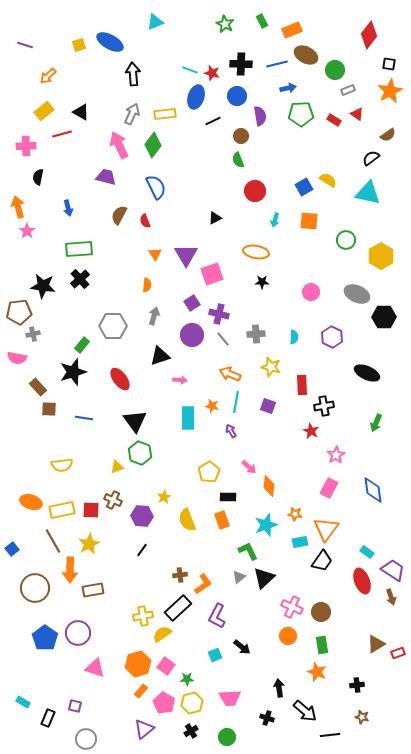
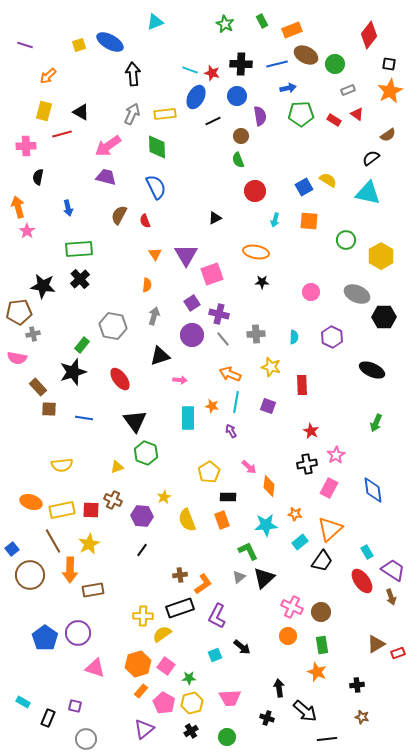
green circle at (335, 70): moved 6 px up
blue ellipse at (196, 97): rotated 10 degrees clockwise
yellow rectangle at (44, 111): rotated 36 degrees counterclockwise
pink arrow at (119, 145): moved 11 px left, 1 px down; rotated 100 degrees counterclockwise
green diamond at (153, 145): moved 4 px right, 2 px down; rotated 40 degrees counterclockwise
gray hexagon at (113, 326): rotated 12 degrees clockwise
black ellipse at (367, 373): moved 5 px right, 3 px up
black cross at (324, 406): moved 17 px left, 58 px down
green hexagon at (140, 453): moved 6 px right
cyan star at (266, 525): rotated 15 degrees clockwise
orange triangle at (326, 529): moved 4 px right; rotated 12 degrees clockwise
cyan rectangle at (300, 542): rotated 28 degrees counterclockwise
cyan rectangle at (367, 552): rotated 24 degrees clockwise
red ellipse at (362, 581): rotated 15 degrees counterclockwise
brown circle at (35, 588): moved 5 px left, 13 px up
black rectangle at (178, 608): moved 2 px right; rotated 24 degrees clockwise
yellow cross at (143, 616): rotated 12 degrees clockwise
green star at (187, 679): moved 2 px right, 1 px up
black line at (330, 735): moved 3 px left, 4 px down
